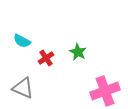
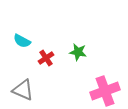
green star: rotated 18 degrees counterclockwise
gray triangle: moved 2 px down
